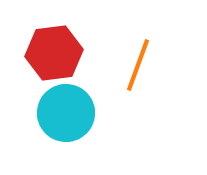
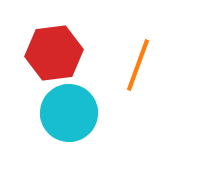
cyan circle: moved 3 px right
